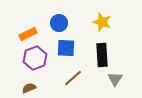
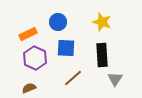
blue circle: moved 1 px left, 1 px up
purple hexagon: rotated 15 degrees counterclockwise
